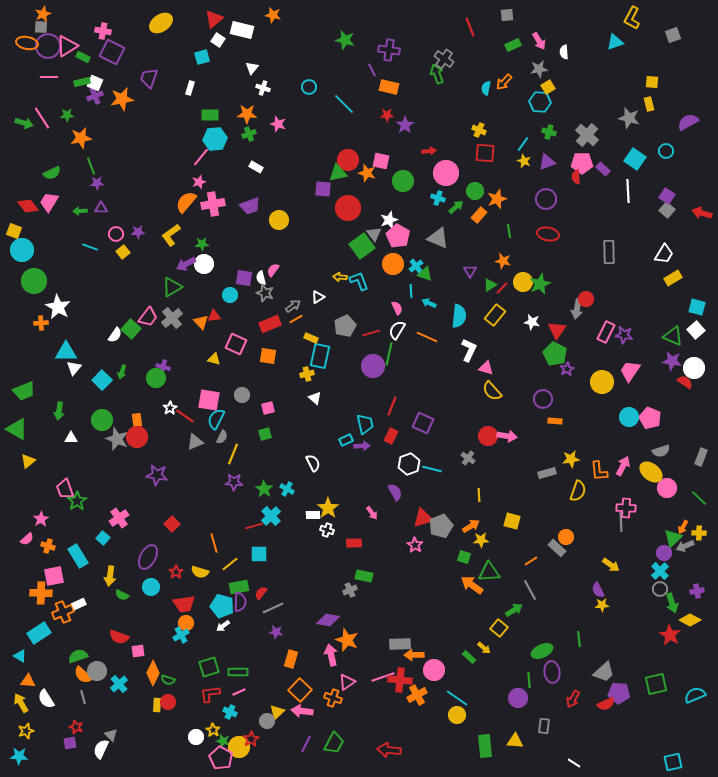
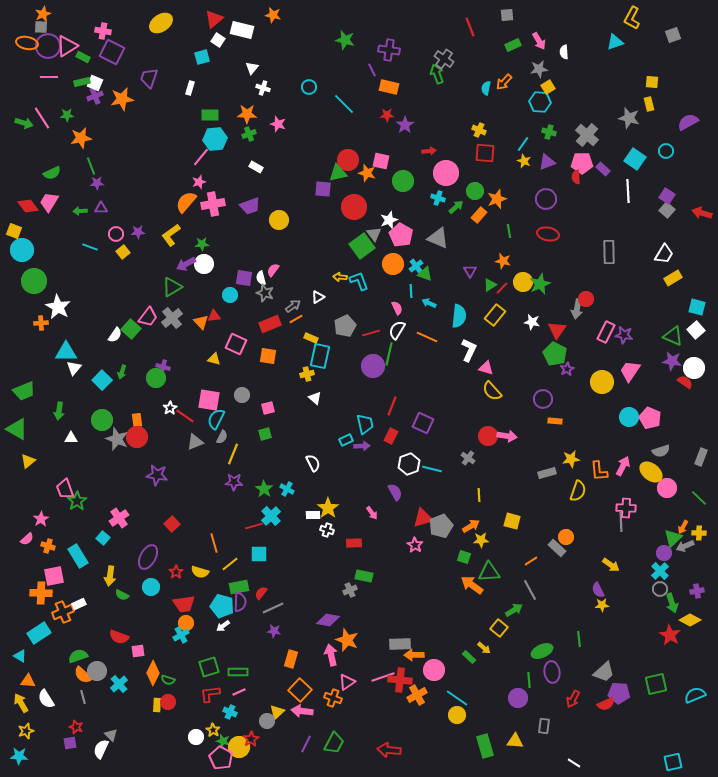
red circle at (348, 208): moved 6 px right, 1 px up
pink pentagon at (398, 236): moved 3 px right, 1 px up
purple star at (276, 632): moved 2 px left, 1 px up
green rectangle at (485, 746): rotated 10 degrees counterclockwise
